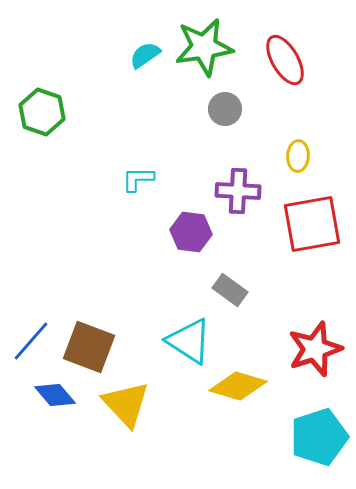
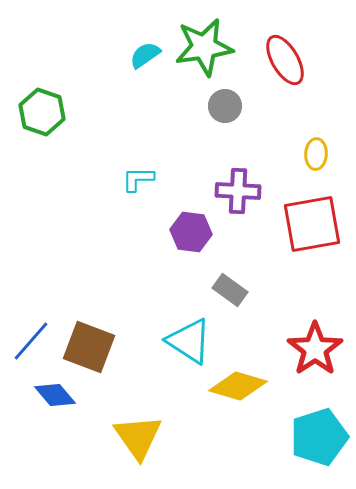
gray circle: moved 3 px up
yellow ellipse: moved 18 px right, 2 px up
red star: rotated 16 degrees counterclockwise
yellow triangle: moved 12 px right, 33 px down; rotated 8 degrees clockwise
